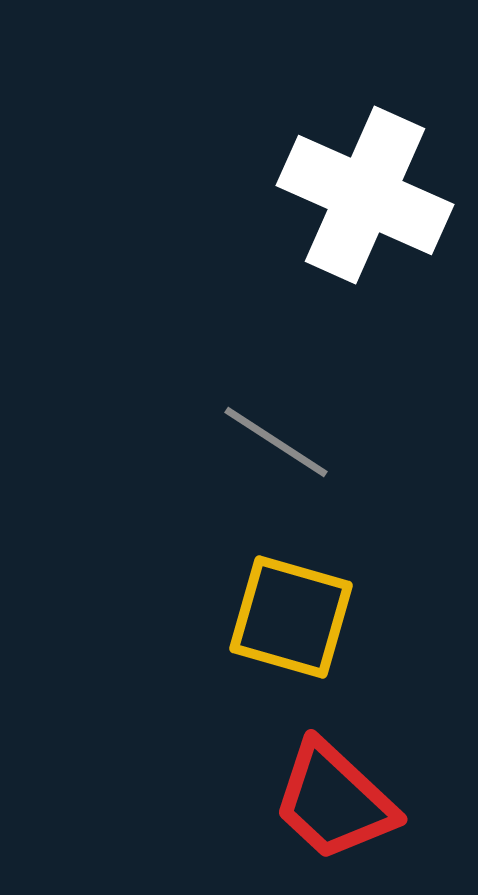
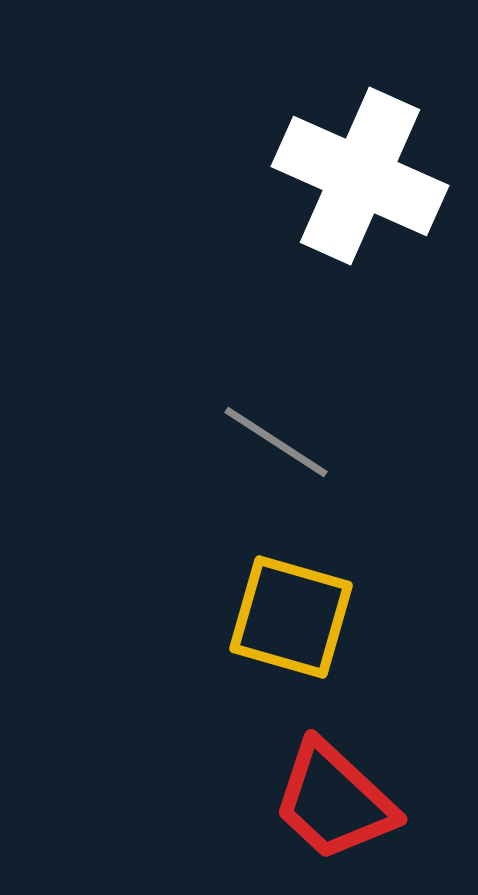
white cross: moved 5 px left, 19 px up
